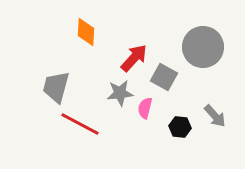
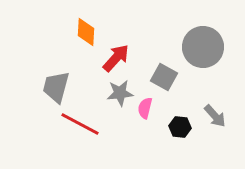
red arrow: moved 18 px left
